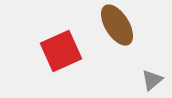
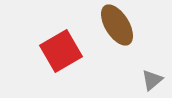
red square: rotated 6 degrees counterclockwise
